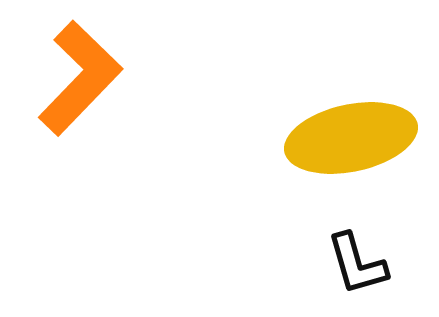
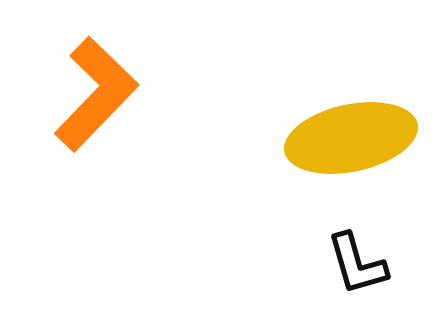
orange L-shape: moved 16 px right, 16 px down
